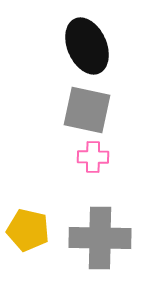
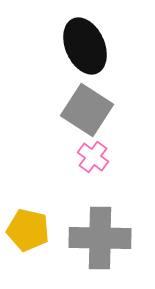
black ellipse: moved 2 px left
gray square: rotated 21 degrees clockwise
pink cross: rotated 36 degrees clockwise
